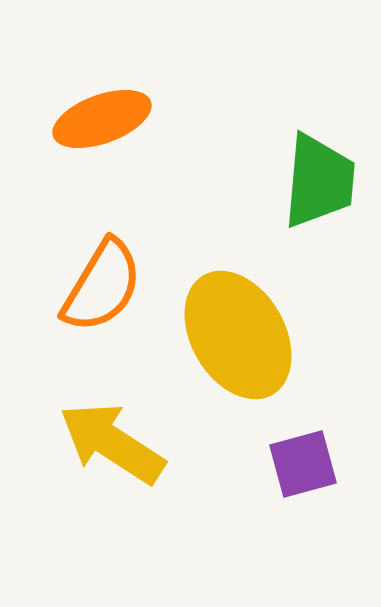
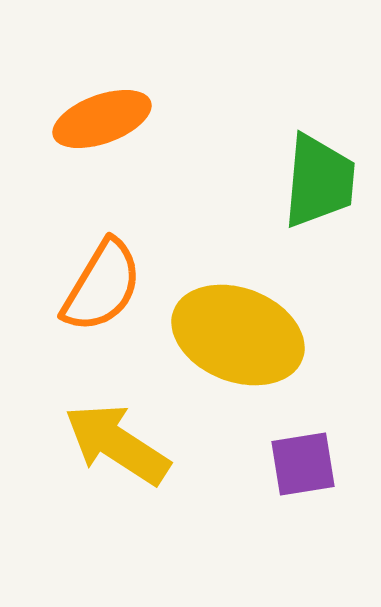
yellow ellipse: rotated 39 degrees counterclockwise
yellow arrow: moved 5 px right, 1 px down
purple square: rotated 6 degrees clockwise
